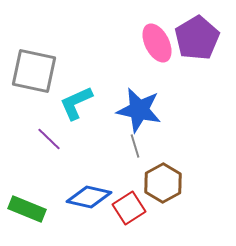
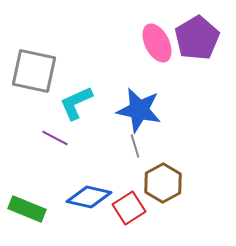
purple line: moved 6 px right, 1 px up; rotated 16 degrees counterclockwise
